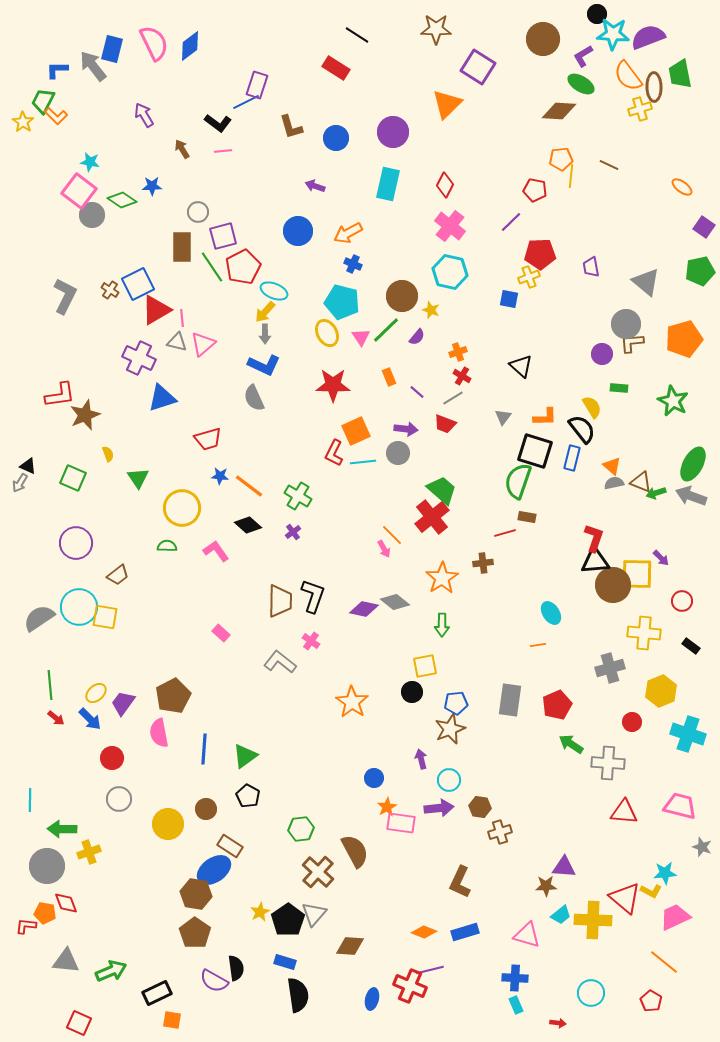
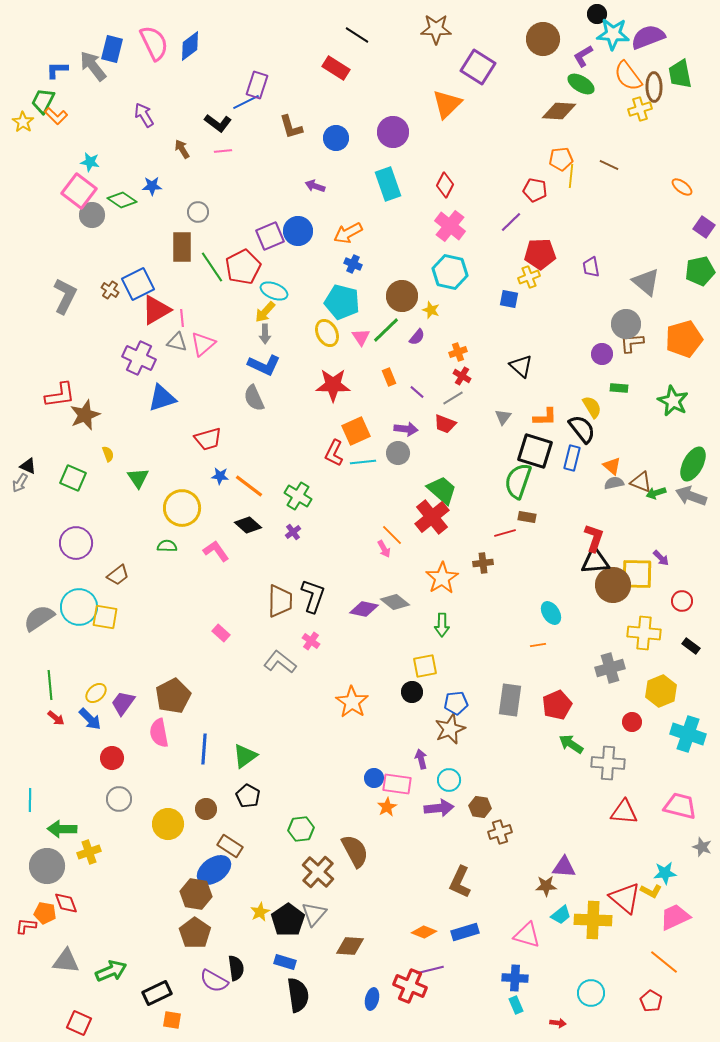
cyan rectangle at (388, 184): rotated 32 degrees counterclockwise
purple square at (223, 236): moved 47 px right; rotated 8 degrees counterclockwise
pink rectangle at (401, 823): moved 4 px left, 39 px up
